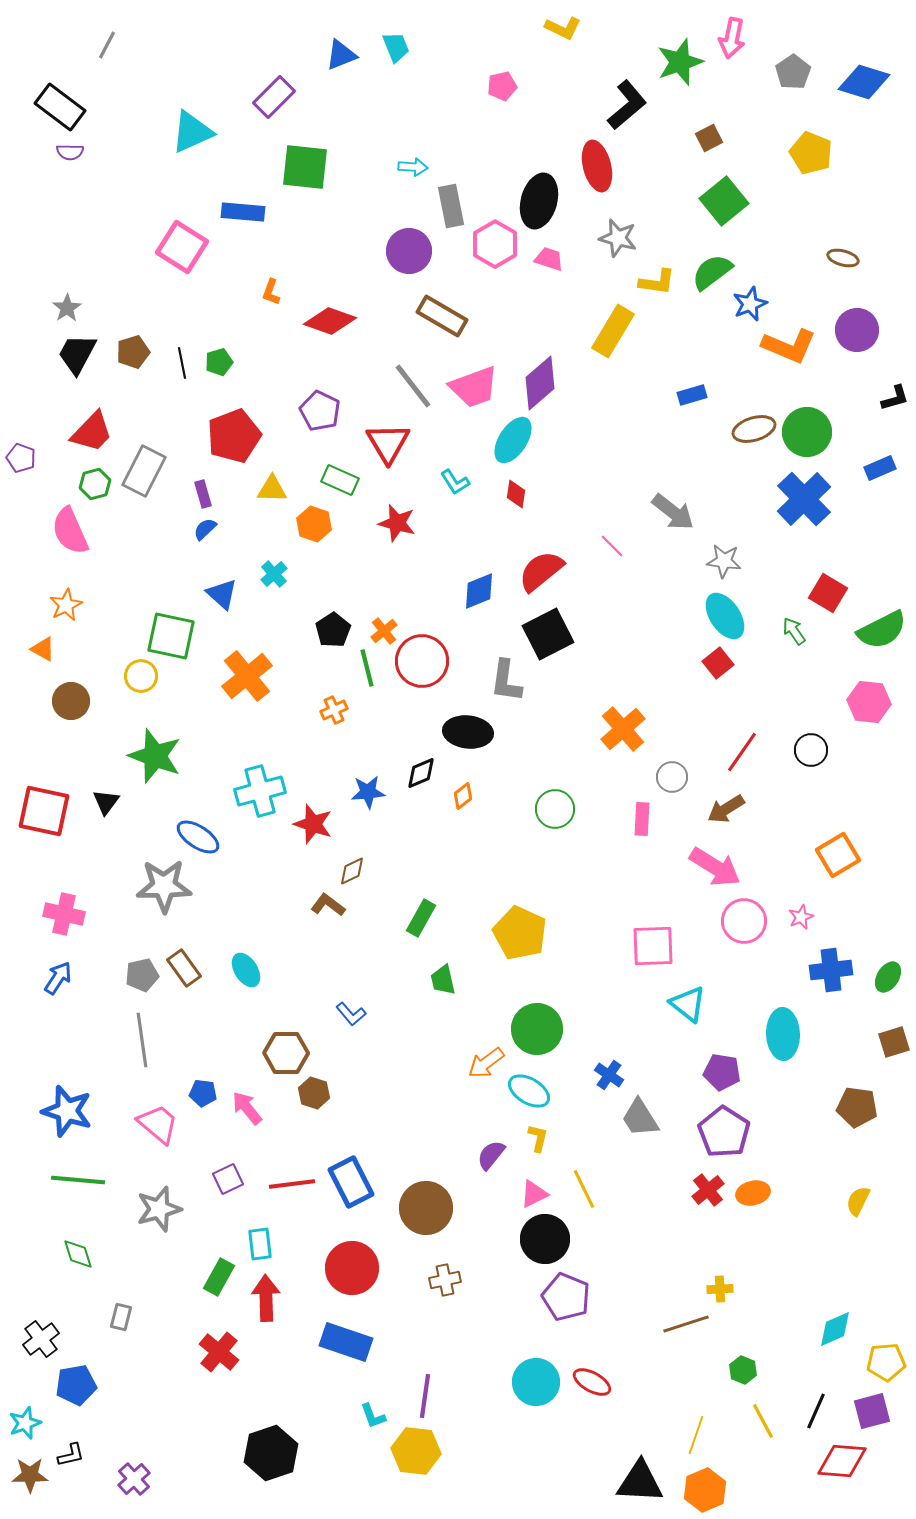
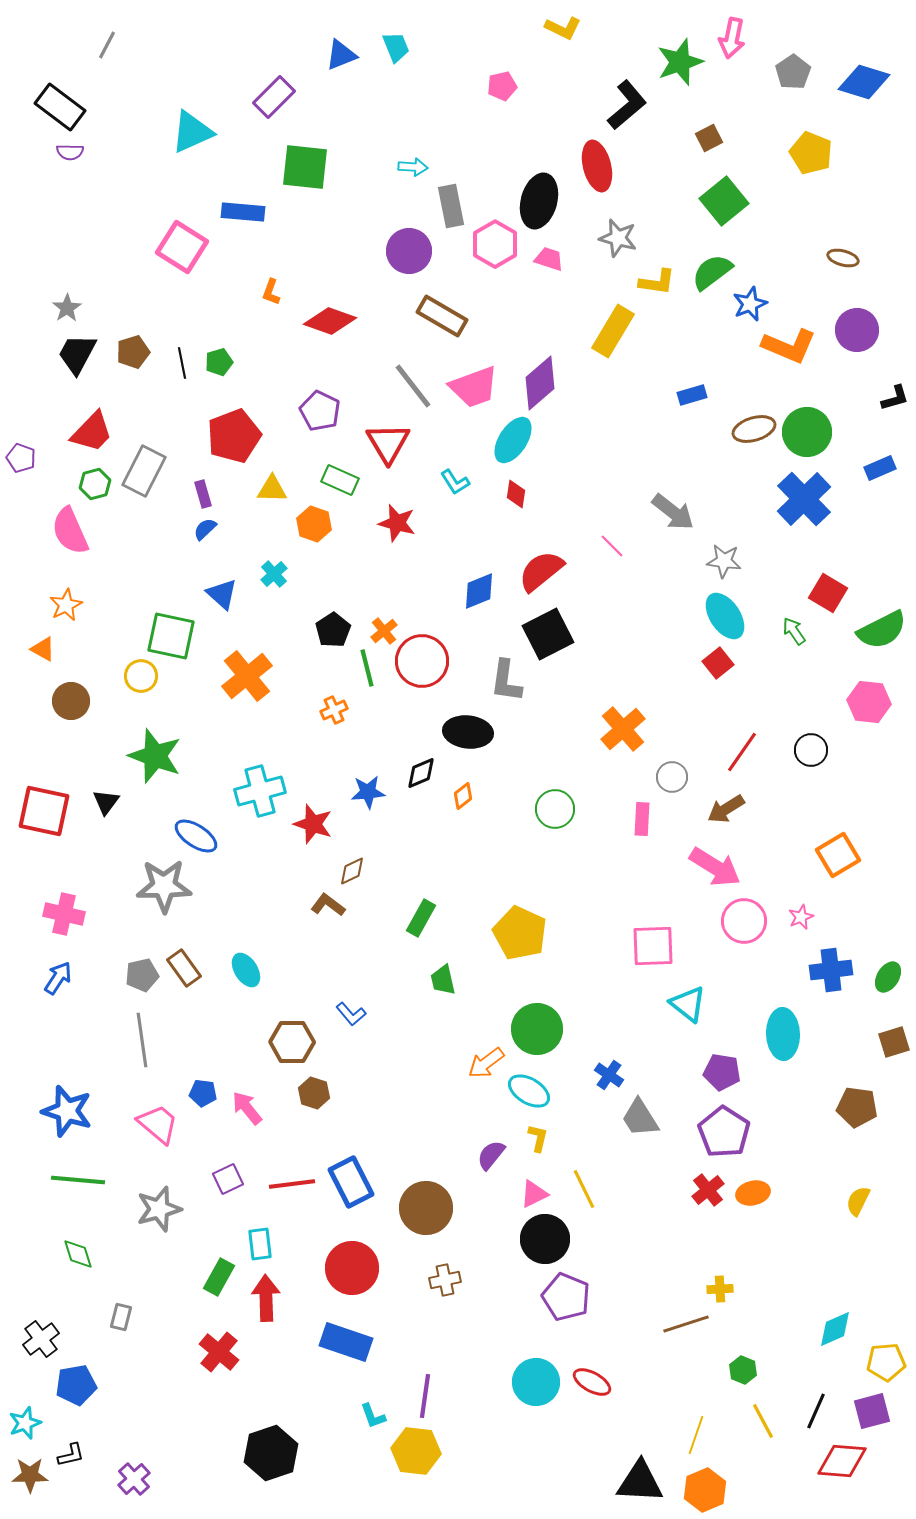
blue ellipse at (198, 837): moved 2 px left, 1 px up
brown hexagon at (286, 1053): moved 6 px right, 11 px up
